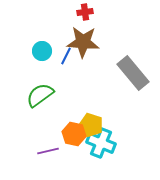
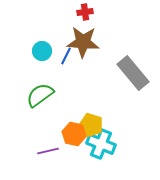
cyan cross: moved 1 px down
